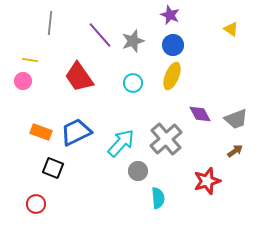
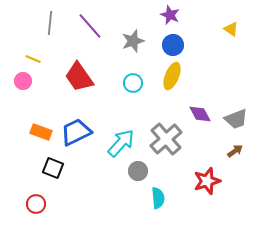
purple line: moved 10 px left, 9 px up
yellow line: moved 3 px right, 1 px up; rotated 14 degrees clockwise
